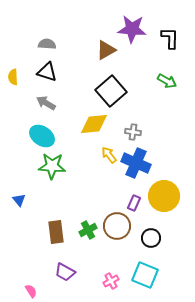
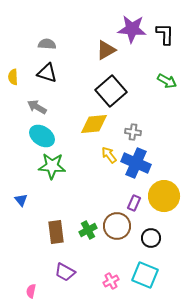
black L-shape: moved 5 px left, 4 px up
black triangle: moved 1 px down
gray arrow: moved 9 px left, 4 px down
blue triangle: moved 2 px right
pink semicircle: rotated 136 degrees counterclockwise
